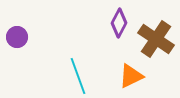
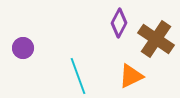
purple circle: moved 6 px right, 11 px down
